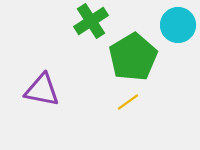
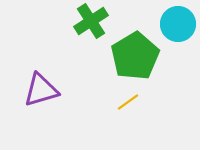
cyan circle: moved 1 px up
green pentagon: moved 2 px right, 1 px up
purple triangle: moved 1 px left; rotated 27 degrees counterclockwise
